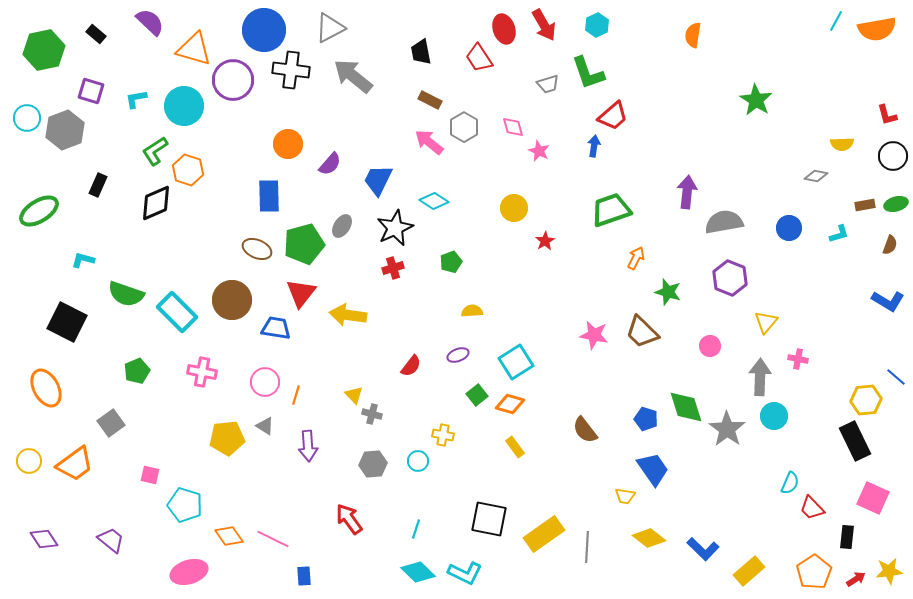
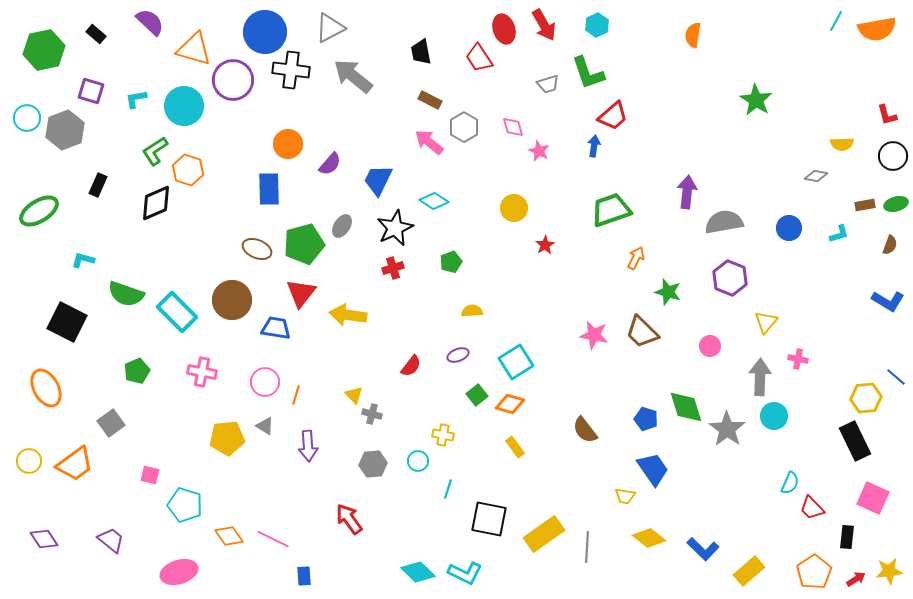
blue circle at (264, 30): moved 1 px right, 2 px down
blue rectangle at (269, 196): moved 7 px up
red star at (545, 241): moved 4 px down
yellow hexagon at (866, 400): moved 2 px up
cyan line at (416, 529): moved 32 px right, 40 px up
pink ellipse at (189, 572): moved 10 px left
